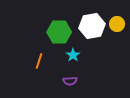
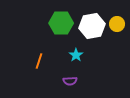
green hexagon: moved 2 px right, 9 px up
cyan star: moved 3 px right
